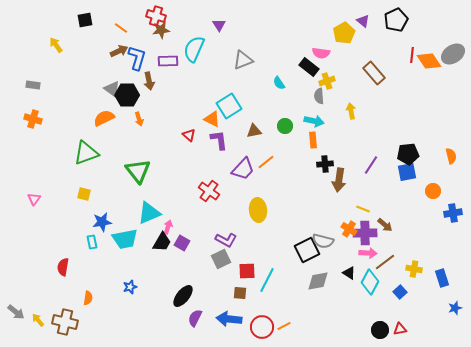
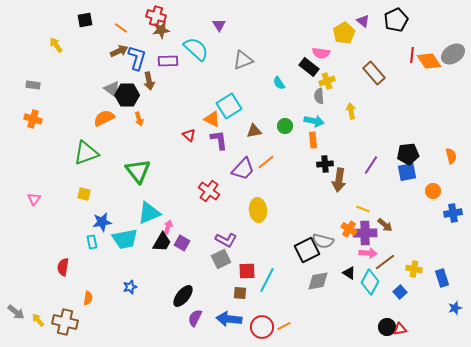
cyan semicircle at (194, 49): moved 2 px right; rotated 108 degrees clockwise
black circle at (380, 330): moved 7 px right, 3 px up
